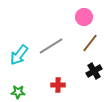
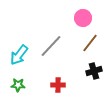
pink circle: moved 1 px left, 1 px down
gray line: rotated 15 degrees counterclockwise
black cross: rotated 14 degrees clockwise
green star: moved 7 px up
